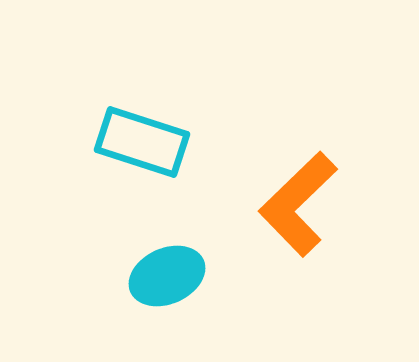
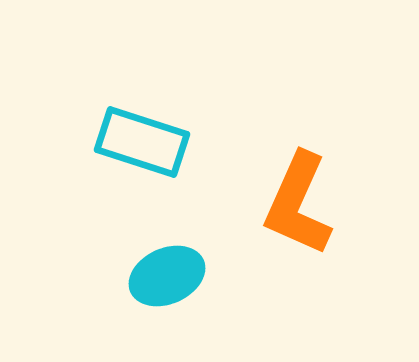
orange L-shape: rotated 22 degrees counterclockwise
